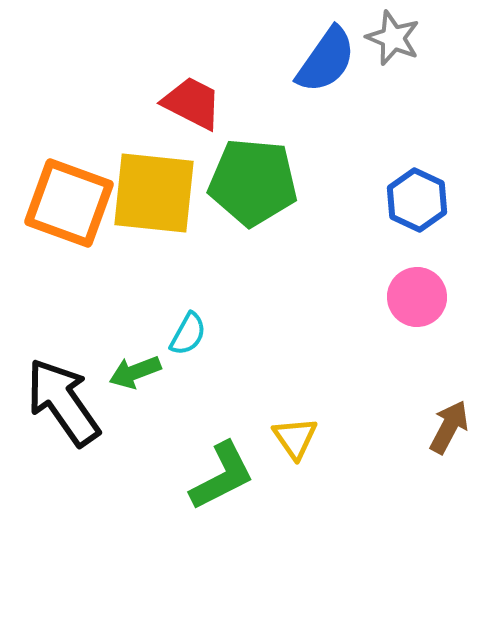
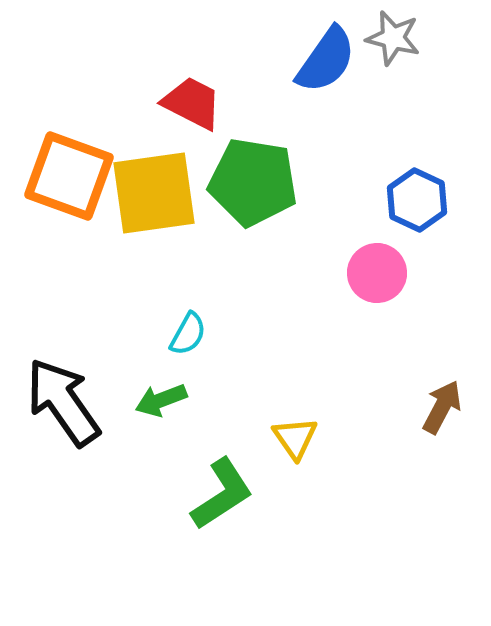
gray star: rotated 8 degrees counterclockwise
green pentagon: rotated 4 degrees clockwise
yellow square: rotated 14 degrees counterclockwise
orange square: moved 27 px up
pink circle: moved 40 px left, 24 px up
green arrow: moved 26 px right, 28 px down
brown arrow: moved 7 px left, 20 px up
green L-shape: moved 18 px down; rotated 6 degrees counterclockwise
